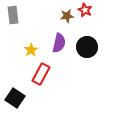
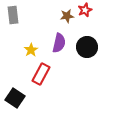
red star: rotated 24 degrees clockwise
